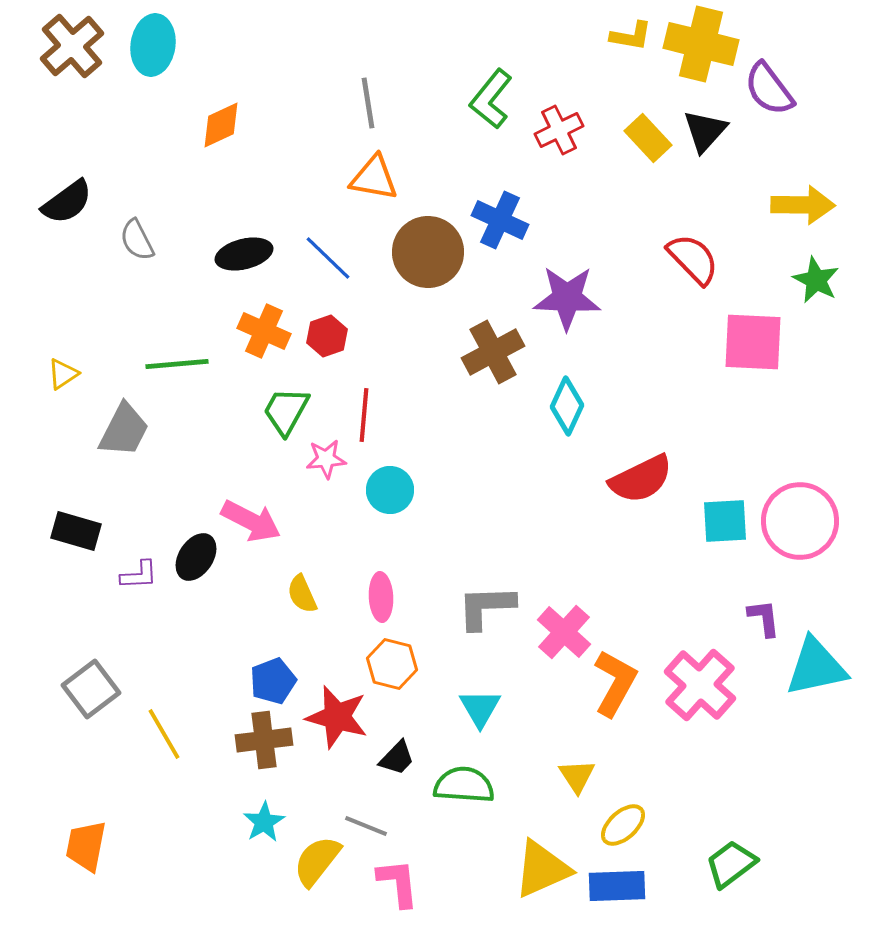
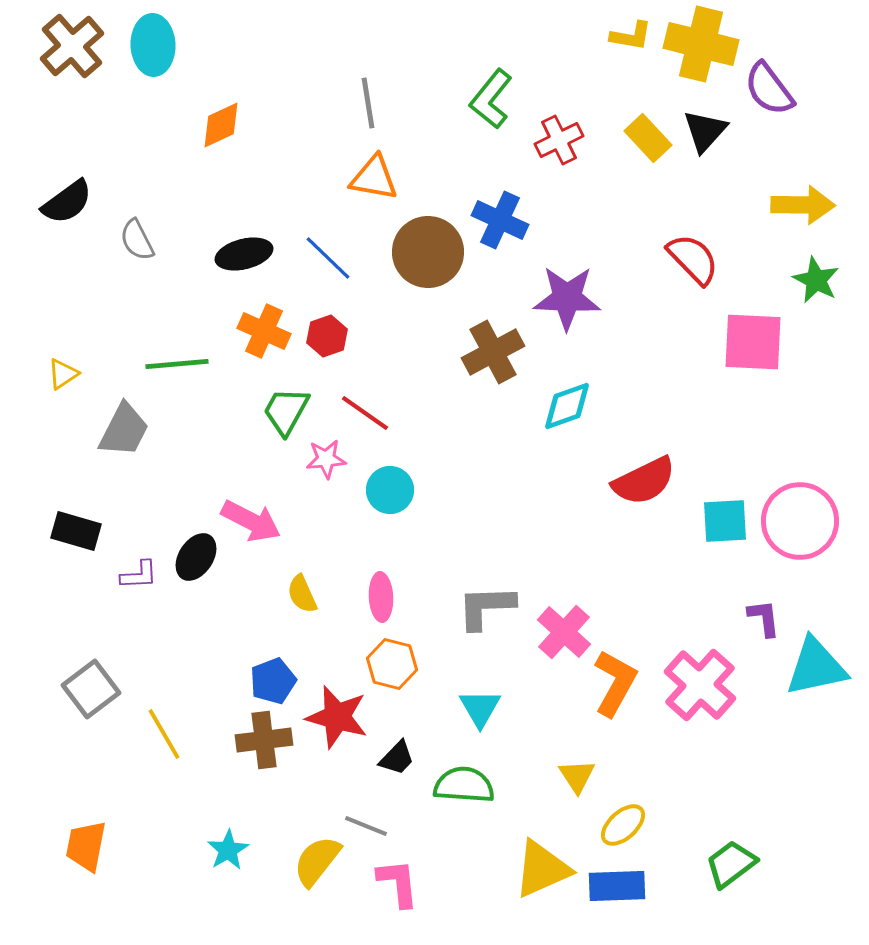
cyan ellipse at (153, 45): rotated 10 degrees counterclockwise
red cross at (559, 130): moved 10 px down
cyan diamond at (567, 406): rotated 46 degrees clockwise
red line at (364, 415): moved 1 px right, 2 px up; rotated 60 degrees counterclockwise
red semicircle at (641, 479): moved 3 px right, 2 px down
cyan star at (264, 822): moved 36 px left, 28 px down
